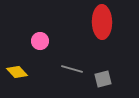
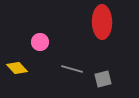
pink circle: moved 1 px down
yellow diamond: moved 4 px up
